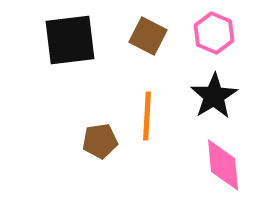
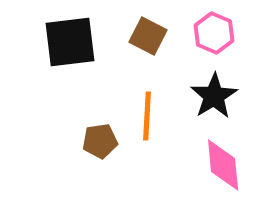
black square: moved 2 px down
